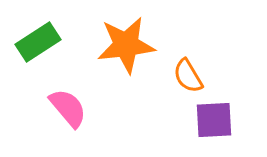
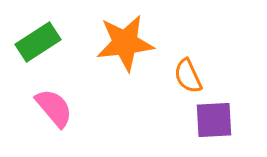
orange star: moved 1 px left, 2 px up
orange semicircle: rotated 6 degrees clockwise
pink semicircle: moved 14 px left
